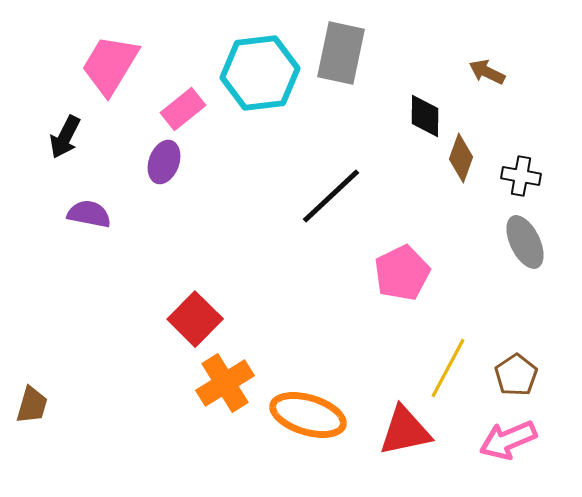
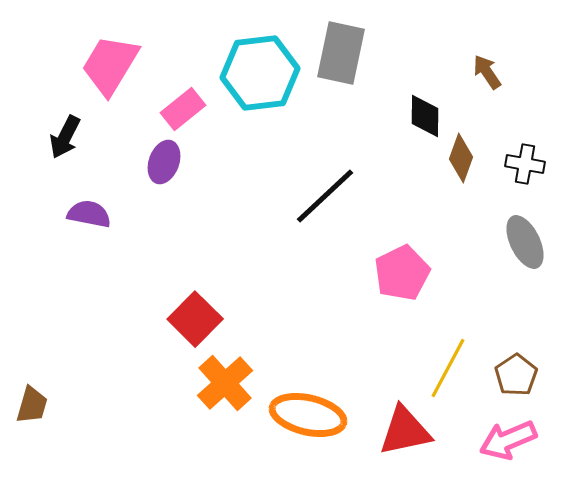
brown arrow: rotated 30 degrees clockwise
black cross: moved 4 px right, 12 px up
black line: moved 6 px left
orange cross: rotated 10 degrees counterclockwise
orange ellipse: rotated 4 degrees counterclockwise
